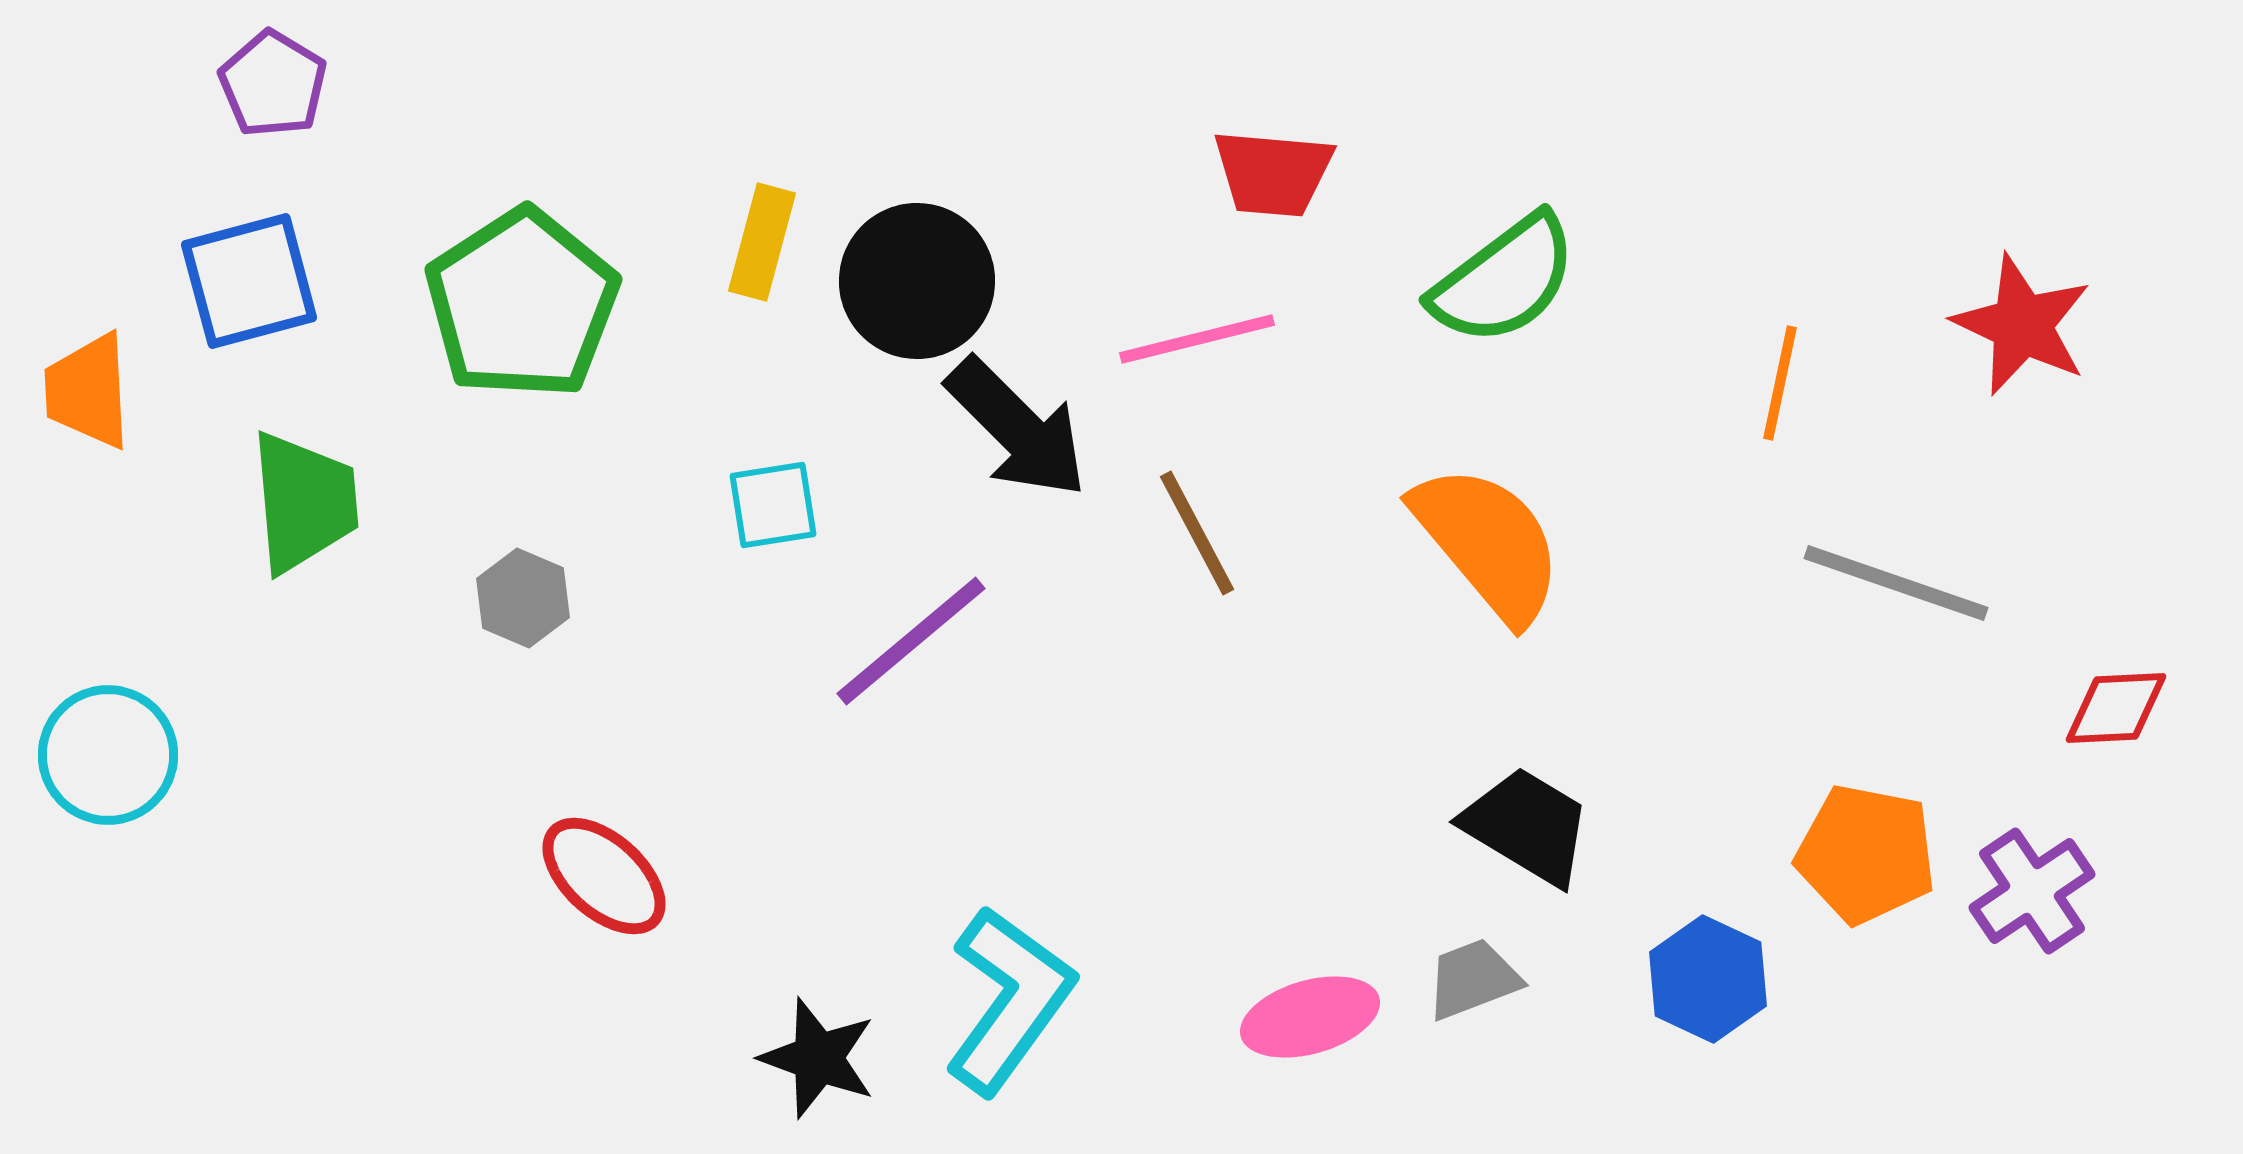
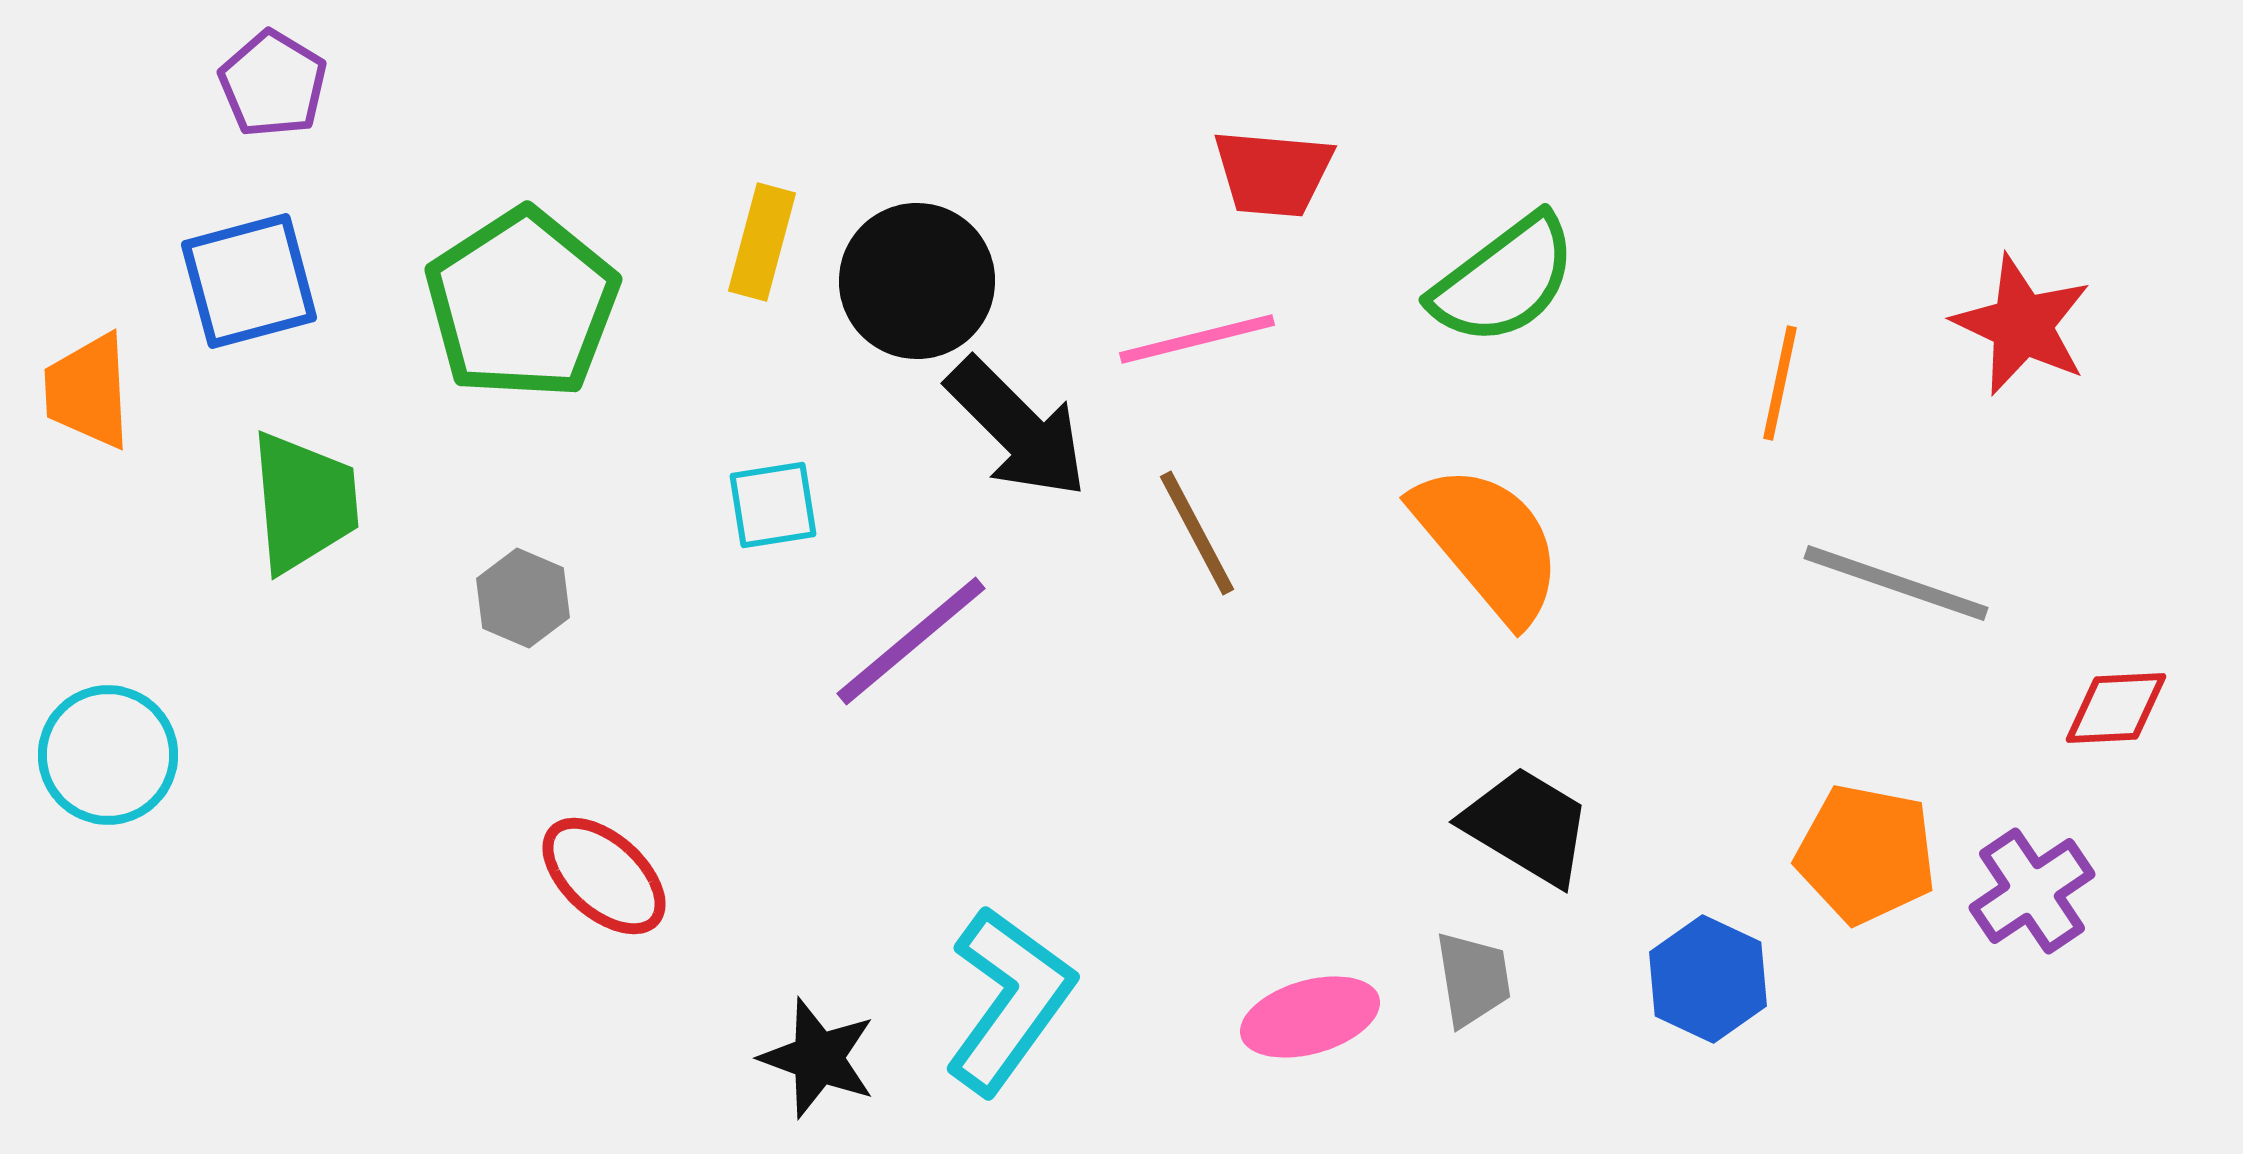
gray trapezoid: rotated 102 degrees clockwise
